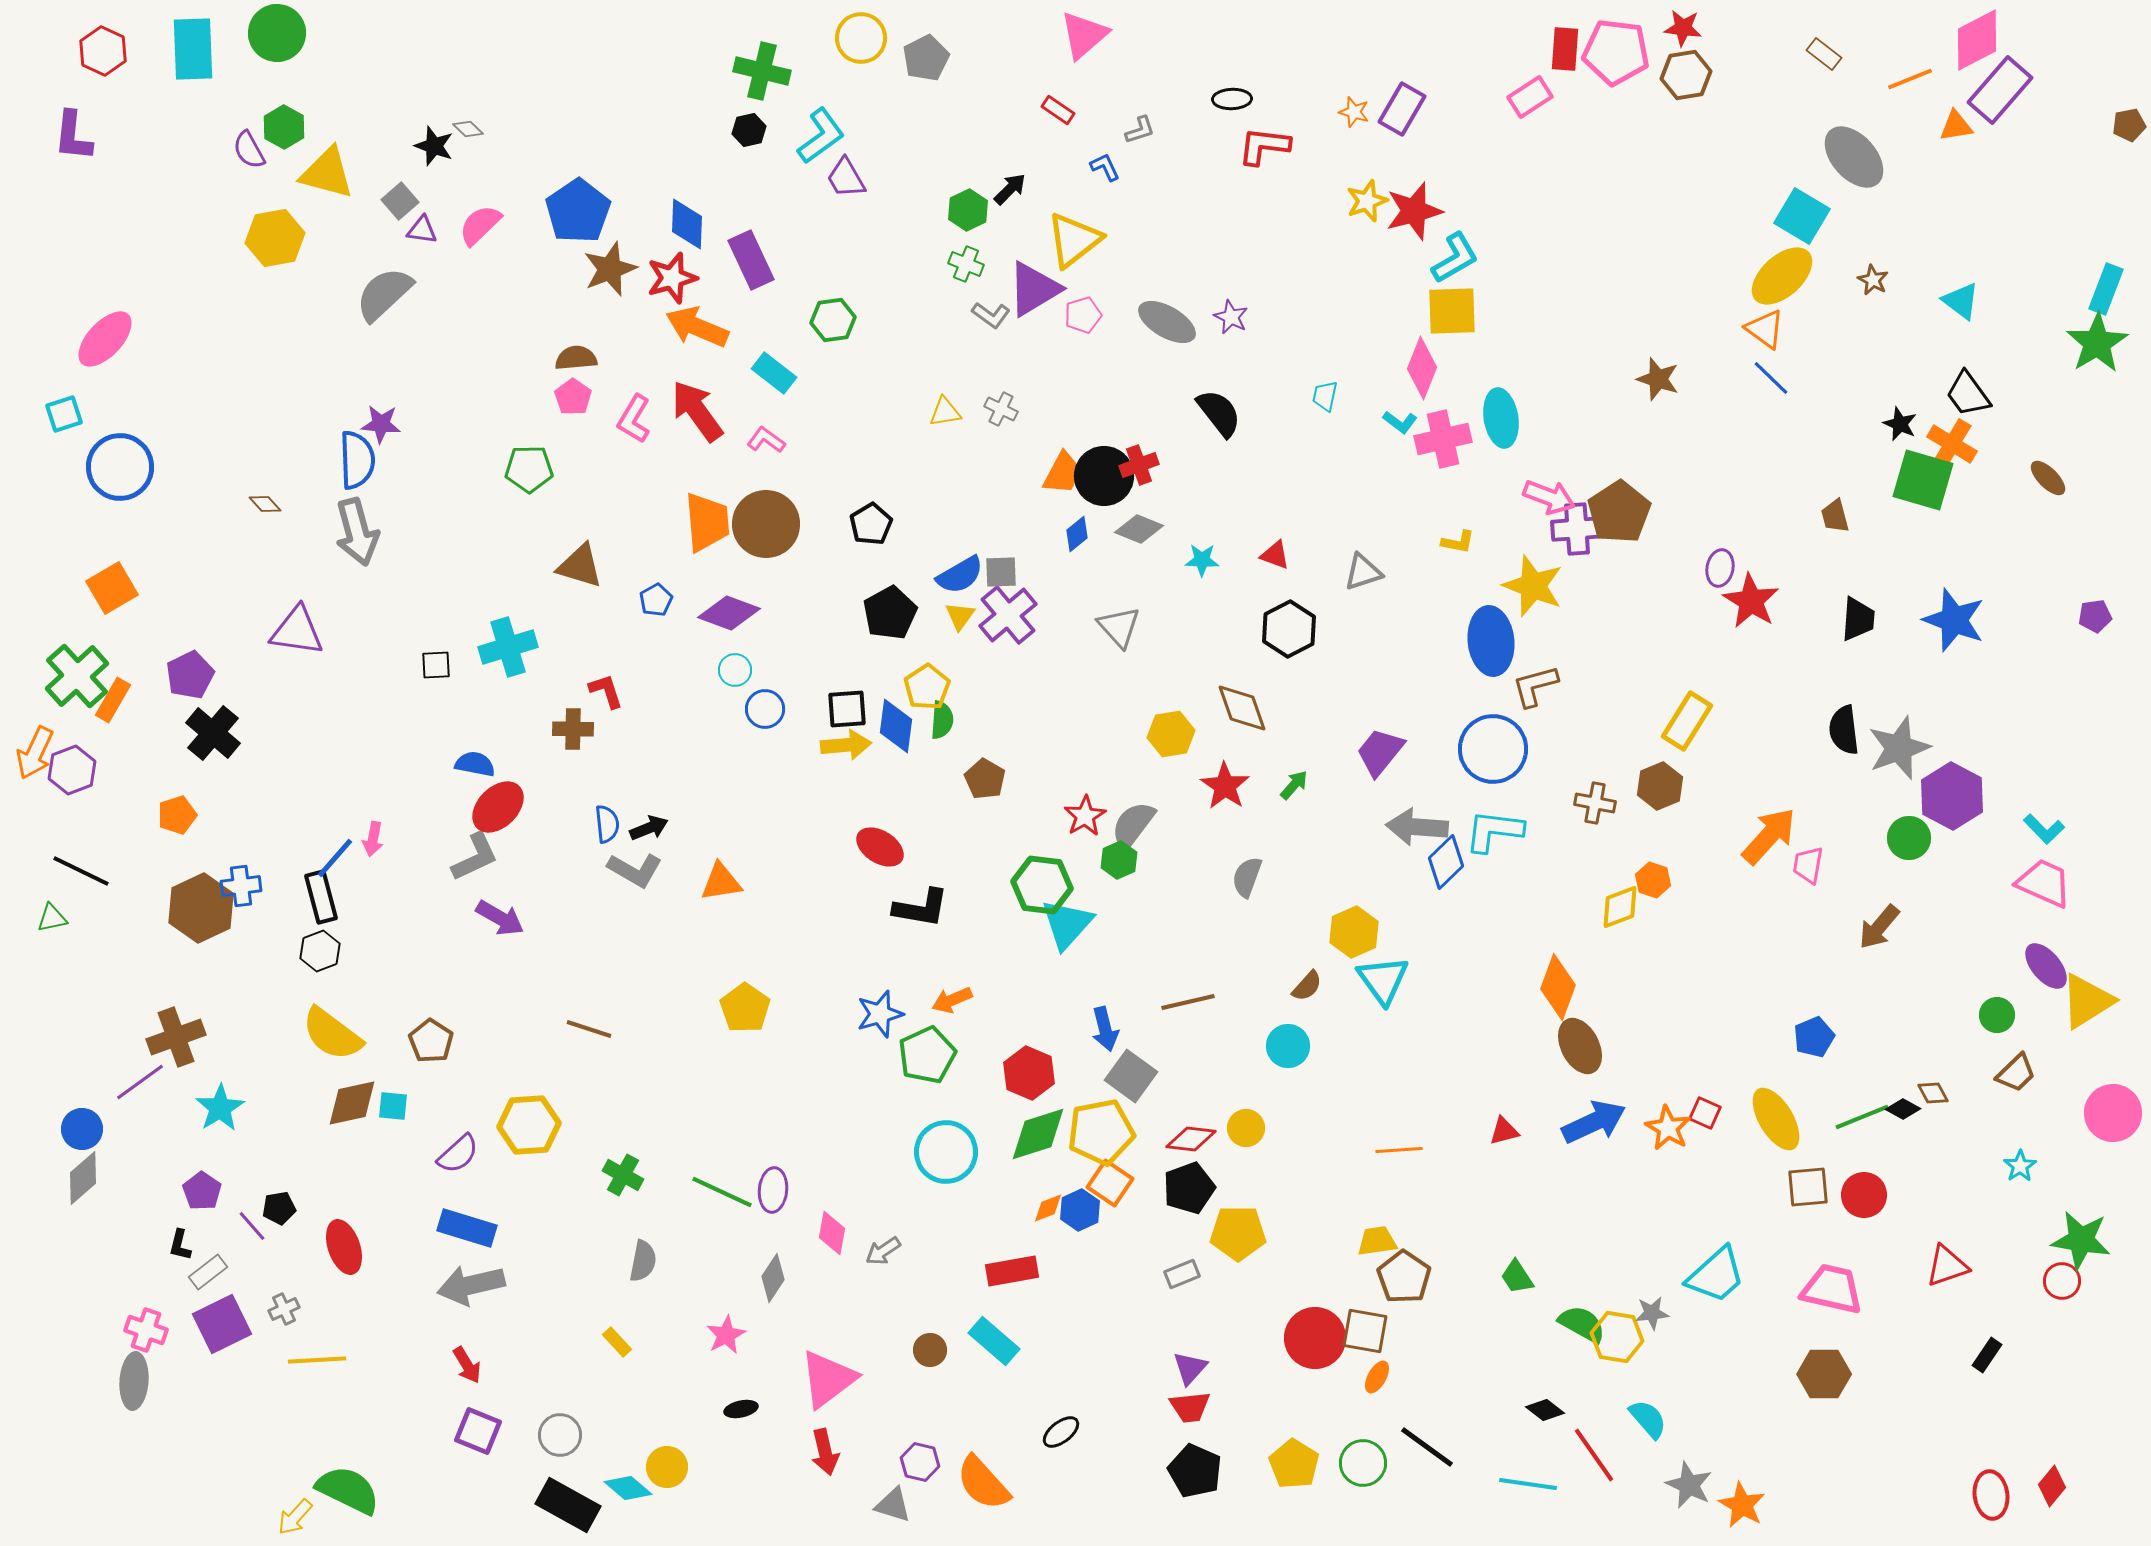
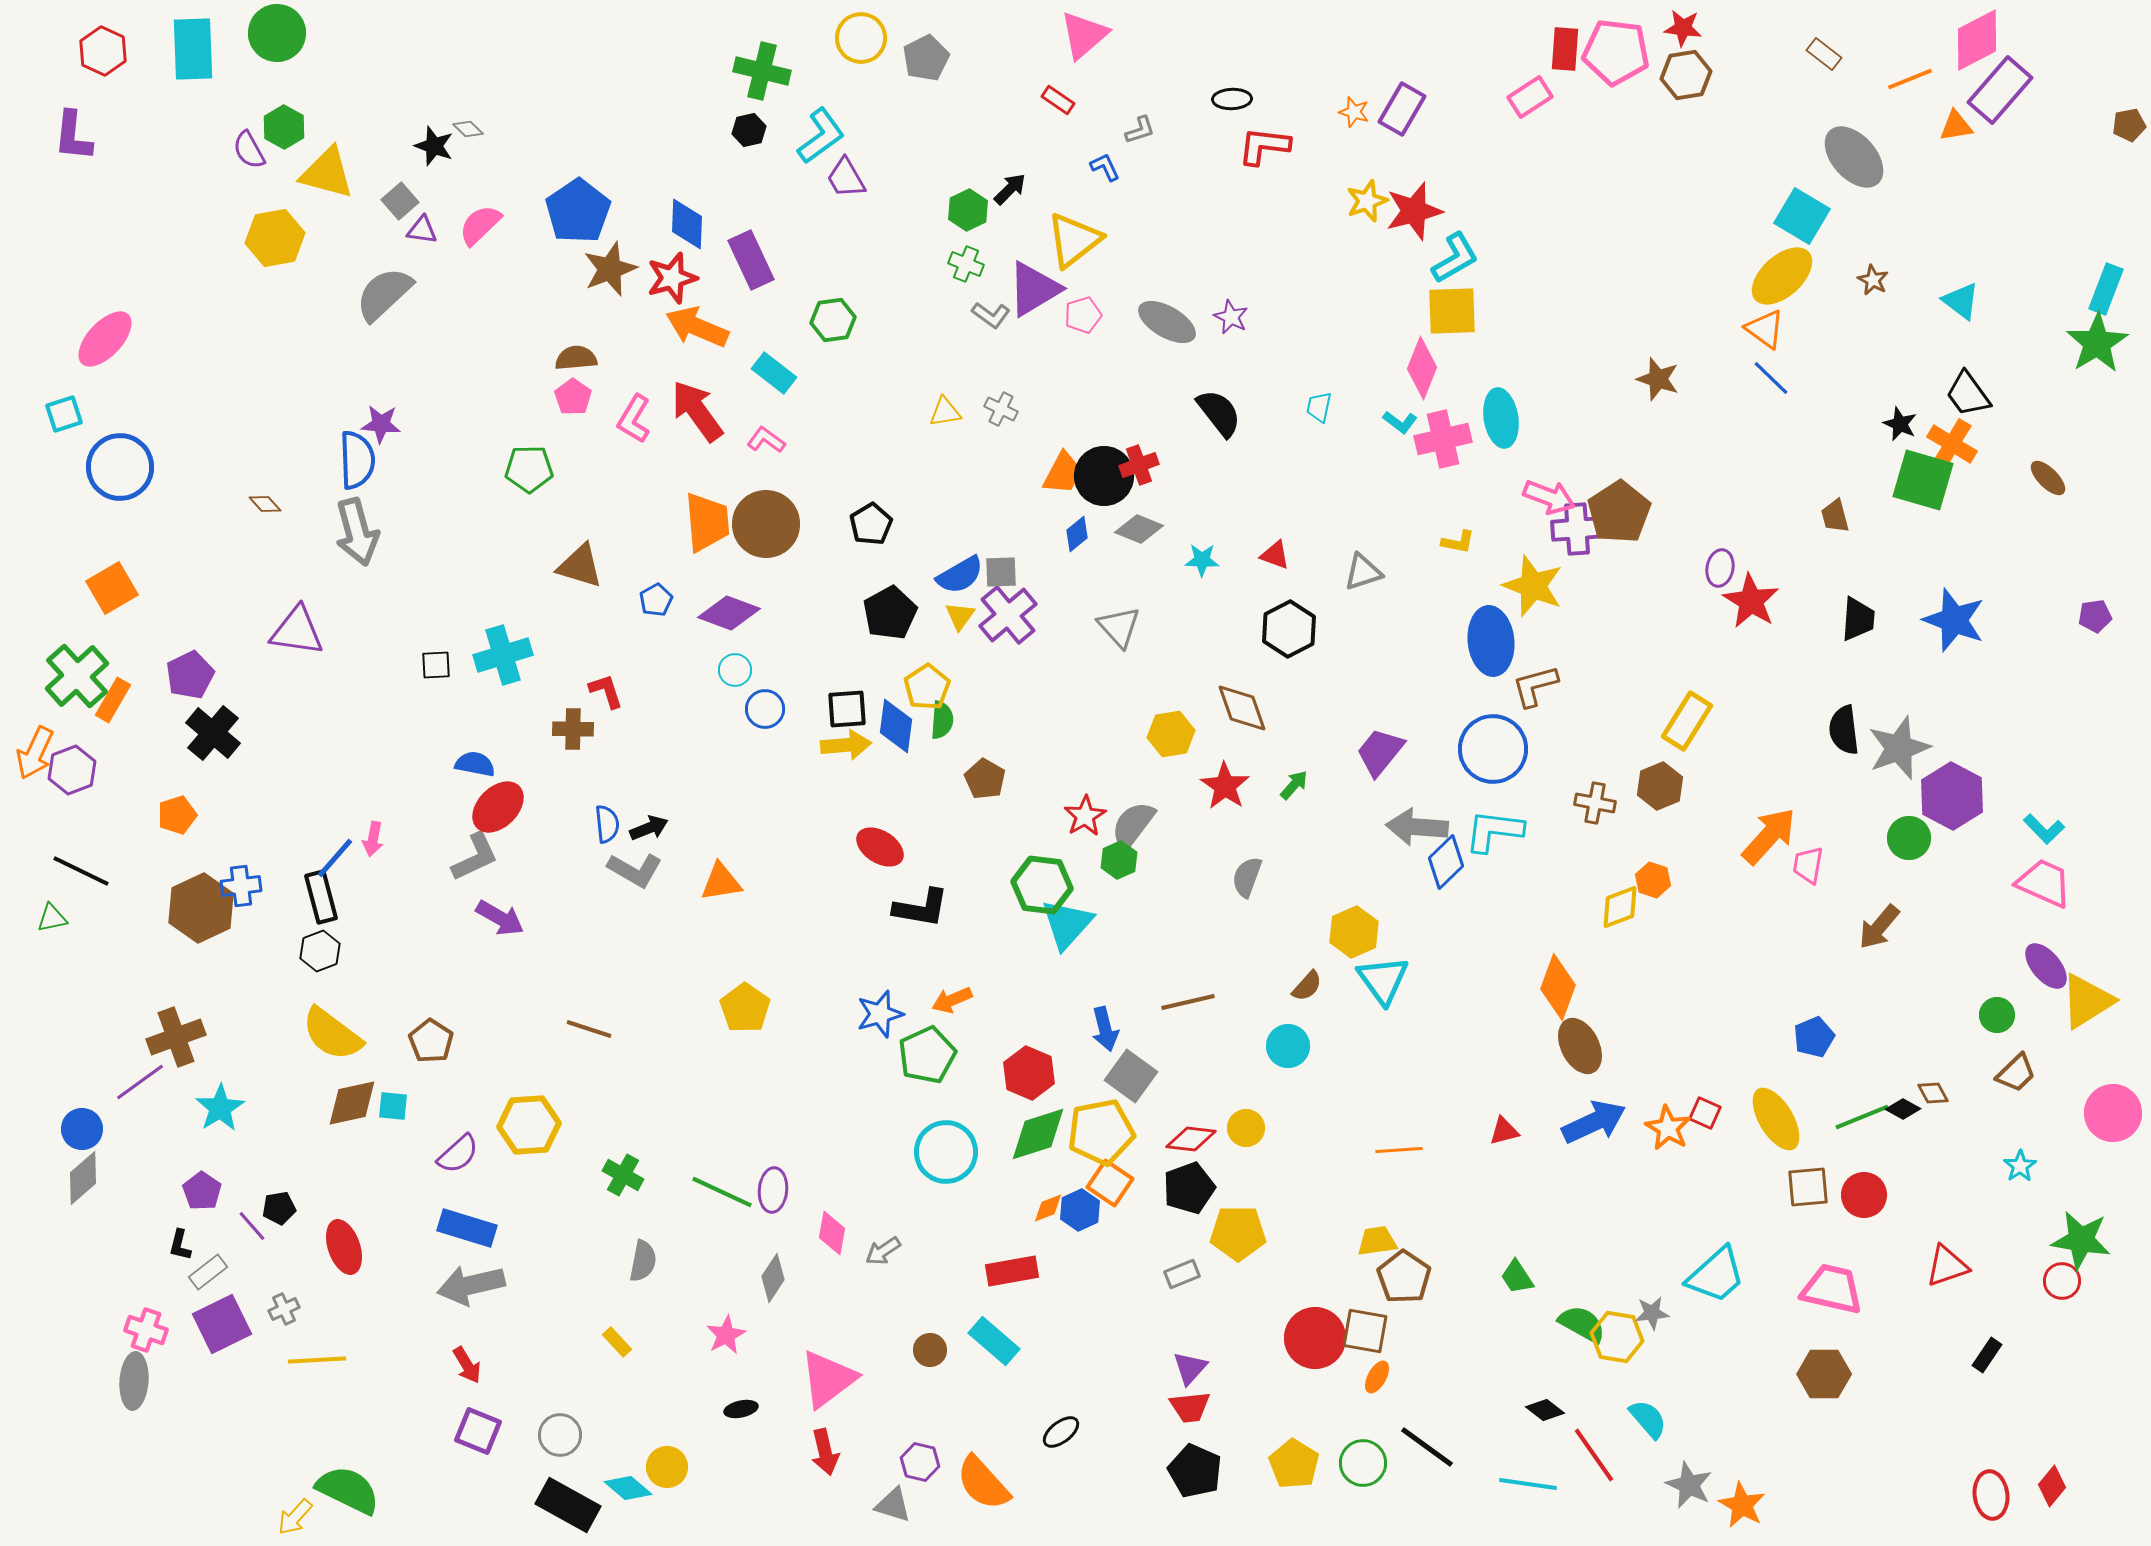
red rectangle at (1058, 110): moved 10 px up
cyan trapezoid at (1325, 396): moved 6 px left, 11 px down
cyan cross at (508, 647): moved 5 px left, 8 px down
